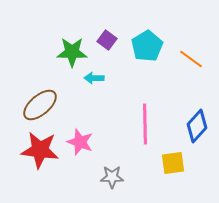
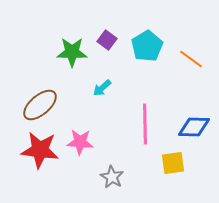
cyan arrow: moved 8 px right, 10 px down; rotated 42 degrees counterclockwise
blue diamond: moved 3 px left, 1 px down; rotated 48 degrees clockwise
pink star: rotated 16 degrees counterclockwise
gray star: rotated 30 degrees clockwise
